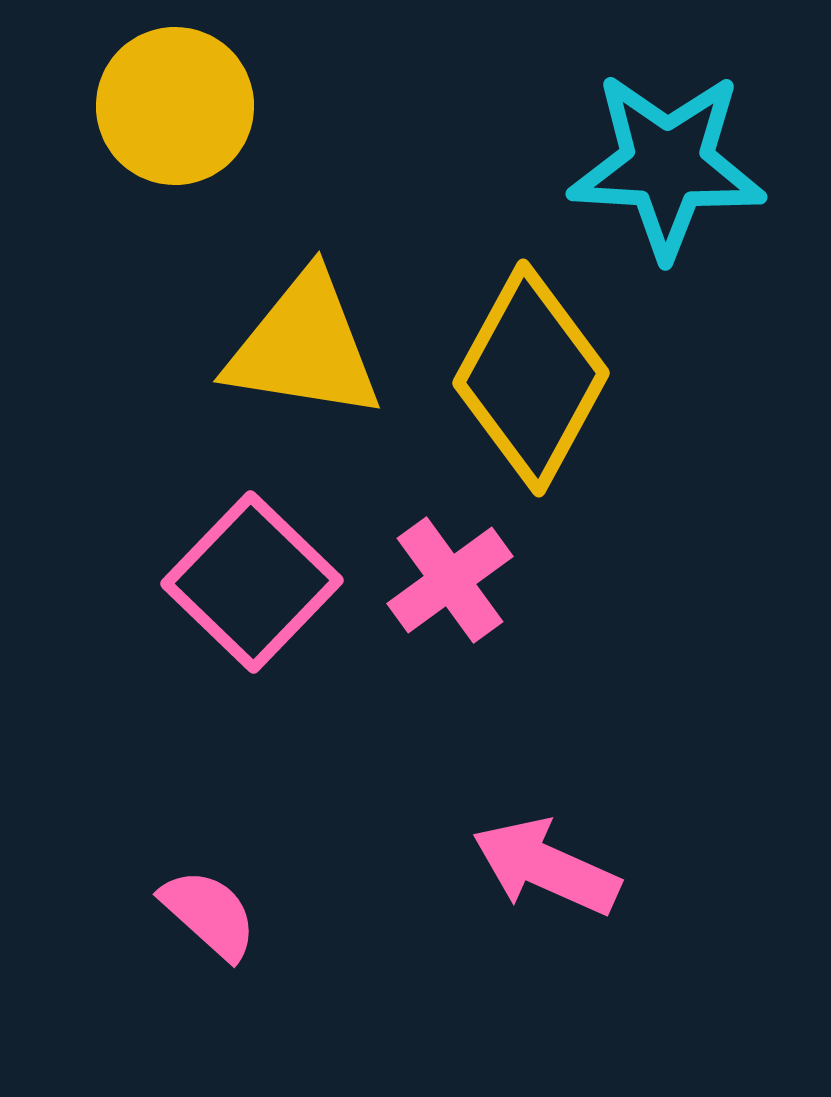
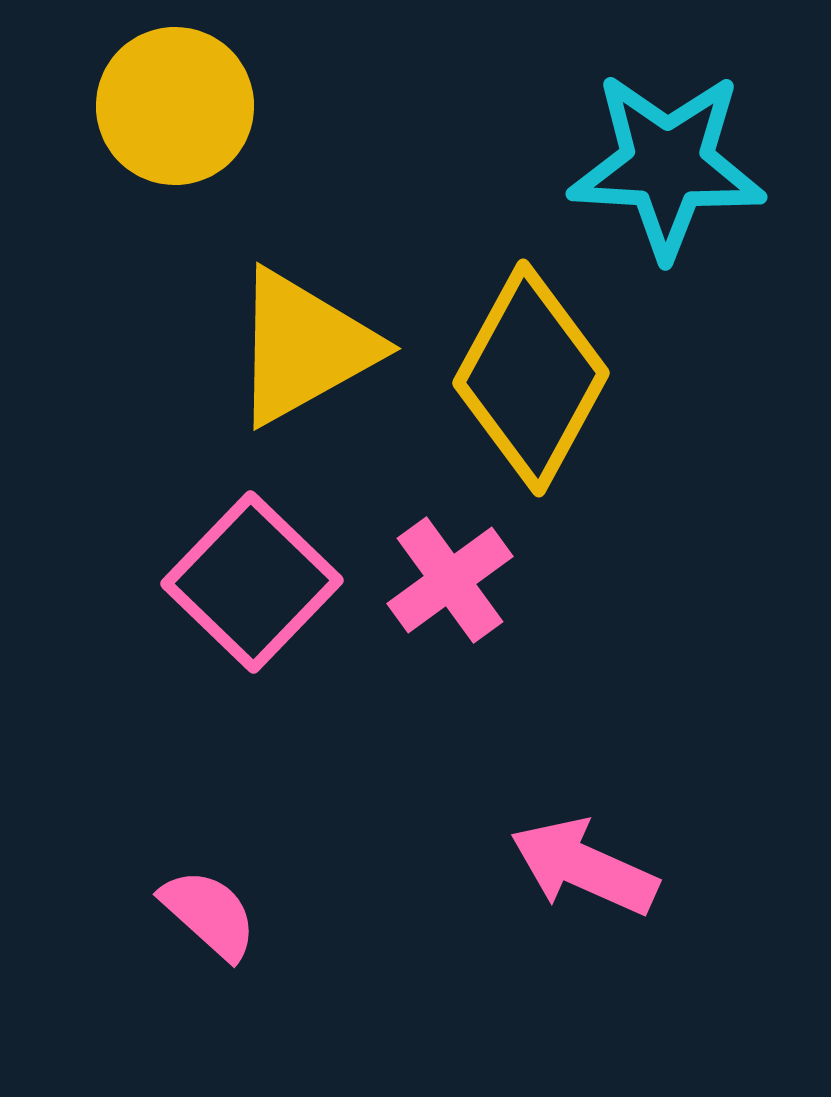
yellow triangle: rotated 38 degrees counterclockwise
pink arrow: moved 38 px right
